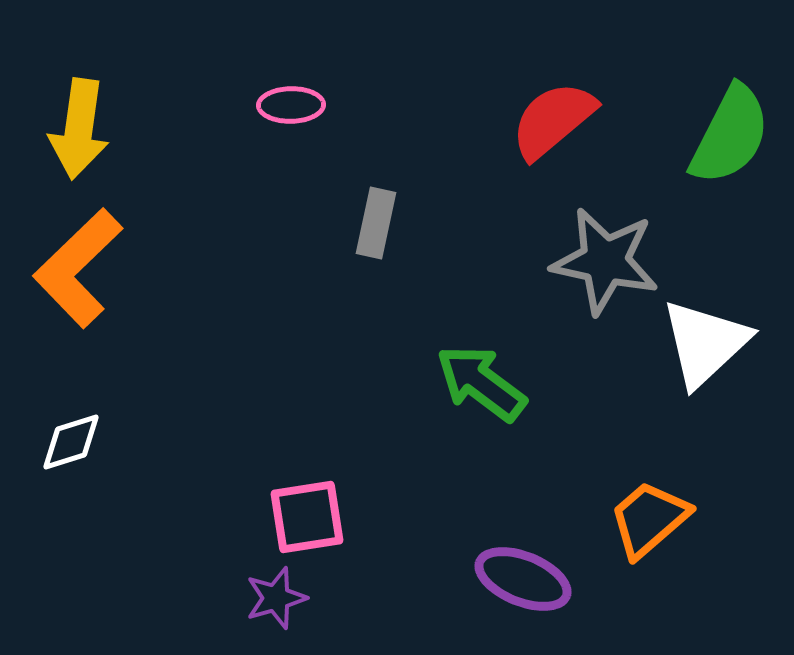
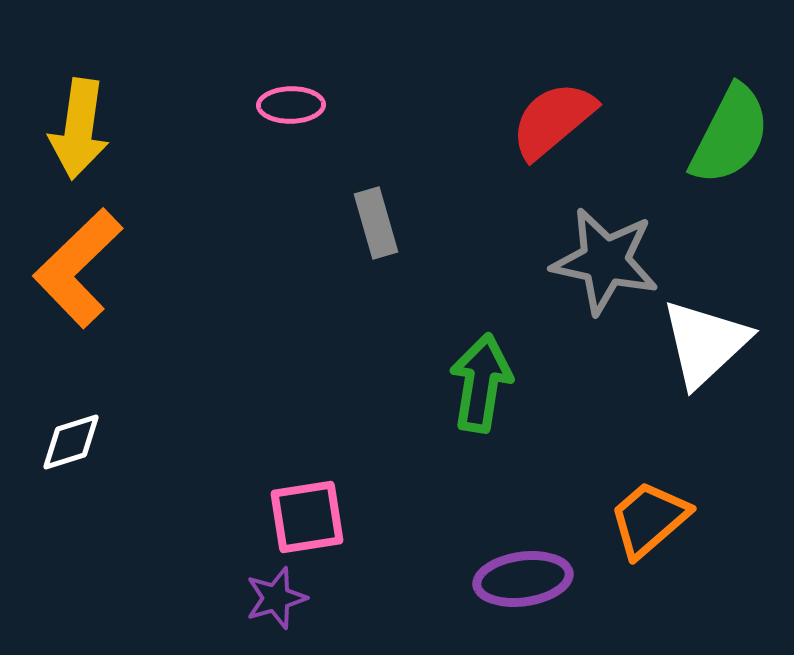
gray rectangle: rotated 28 degrees counterclockwise
green arrow: rotated 62 degrees clockwise
purple ellipse: rotated 30 degrees counterclockwise
